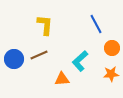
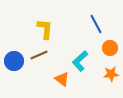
yellow L-shape: moved 4 px down
orange circle: moved 2 px left
blue circle: moved 2 px down
orange triangle: rotated 42 degrees clockwise
